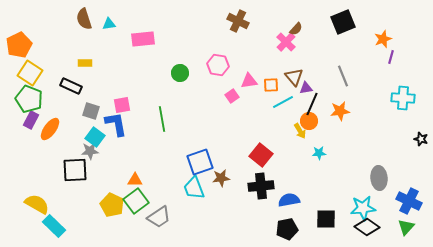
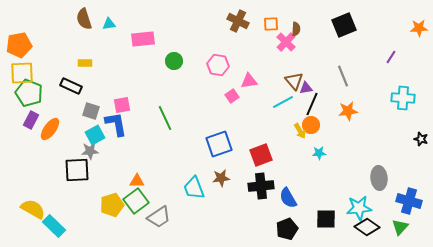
black square at (343, 22): moved 1 px right, 3 px down
brown semicircle at (296, 29): rotated 40 degrees counterclockwise
orange star at (383, 39): moved 36 px right, 11 px up; rotated 18 degrees clockwise
orange pentagon at (19, 45): rotated 15 degrees clockwise
purple line at (391, 57): rotated 16 degrees clockwise
yellow square at (30, 73): moved 8 px left; rotated 35 degrees counterclockwise
green circle at (180, 73): moved 6 px left, 12 px up
brown triangle at (294, 77): moved 4 px down
orange square at (271, 85): moved 61 px up
green pentagon at (29, 99): moved 6 px up
orange star at (340, 111): moved 8 px right
green line at (162, 119): moved 3 px right, 1 px up; rotated 15 degrees counterclockwise
orange circle at (309, 121): moved 2 px right, 4 px down
cyan square at (95, 137): moved 2 px up; rotated 24 degrees clockwise
red square at (261, 155): rotated 30 degrees clockwise
blue square at (200, 162): moved 19 px right, 18 px up
black square at (75, 170): moved 2 px right
orange triangle at (135, 180): moved 2 px right, 1 px down
blue semicircle at (289, 200): moved 1 px left, 2 px up; rotated 110 degrees counterclockwise
blue cross at (409, 201): rotated 10 degrees counterclockwise
yellow semicircle at (37, 204): moved 4 px left, 5 px down
yellow pentagon at (112, 205): rotated 30 degrees clockwise
cyan star at (363, 208): moved 4 px left
green triangle at (406, 227): moved 6 px left
black pentagon at (287, 229): rotated 10 degrees counterclockwise
